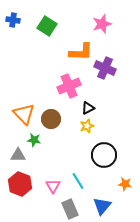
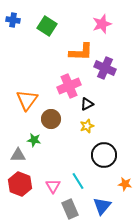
black triangle: moved 1 px left, 4 px up
orange triangle: moved 3 px right, 14 px up; rotated 20 degrees clockwise
